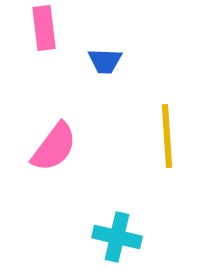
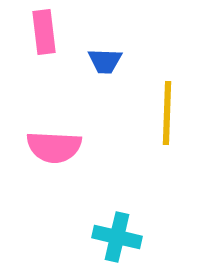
pink rectangle: moved 4 px down
yellow line: moved 23 px up; rotated 6 degrees clockwise
pink semicircle: rotated 56 degrees clockwise
